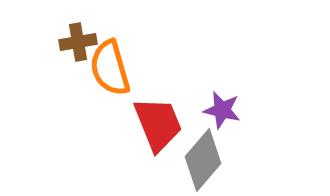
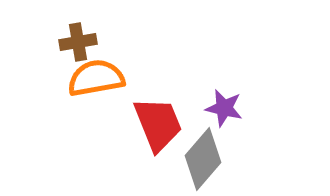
orange semicircle: moved 14 px left, 10 px down; rotated 96 degrees clockwise
purple star: moved 2 px right, 2 px up
gray diamond: moved 1 px up
